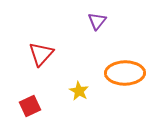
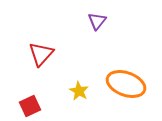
orange ellipse: moved 1 px right, 11 px down; rotated 21 degrees clockwise
